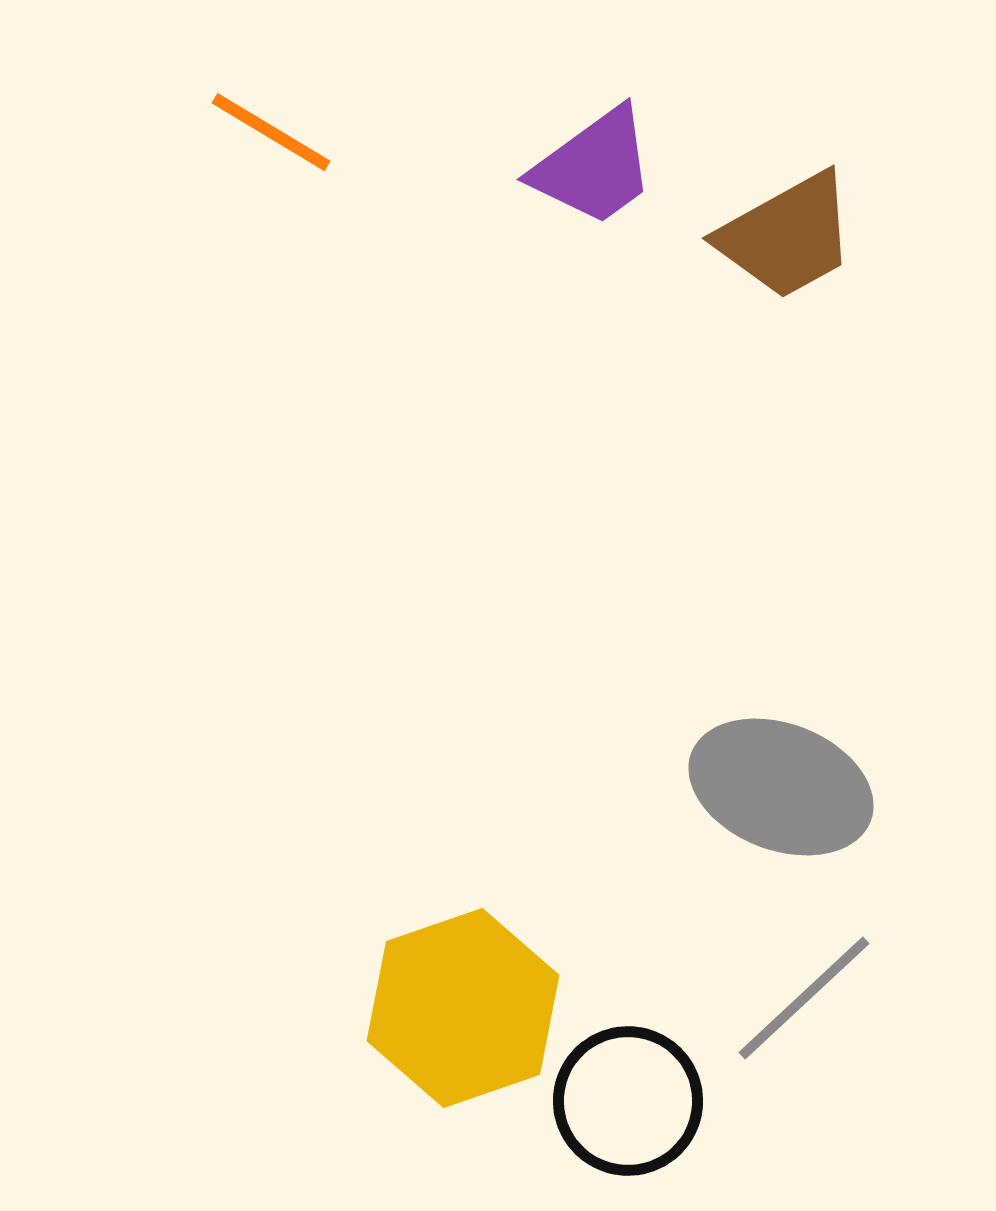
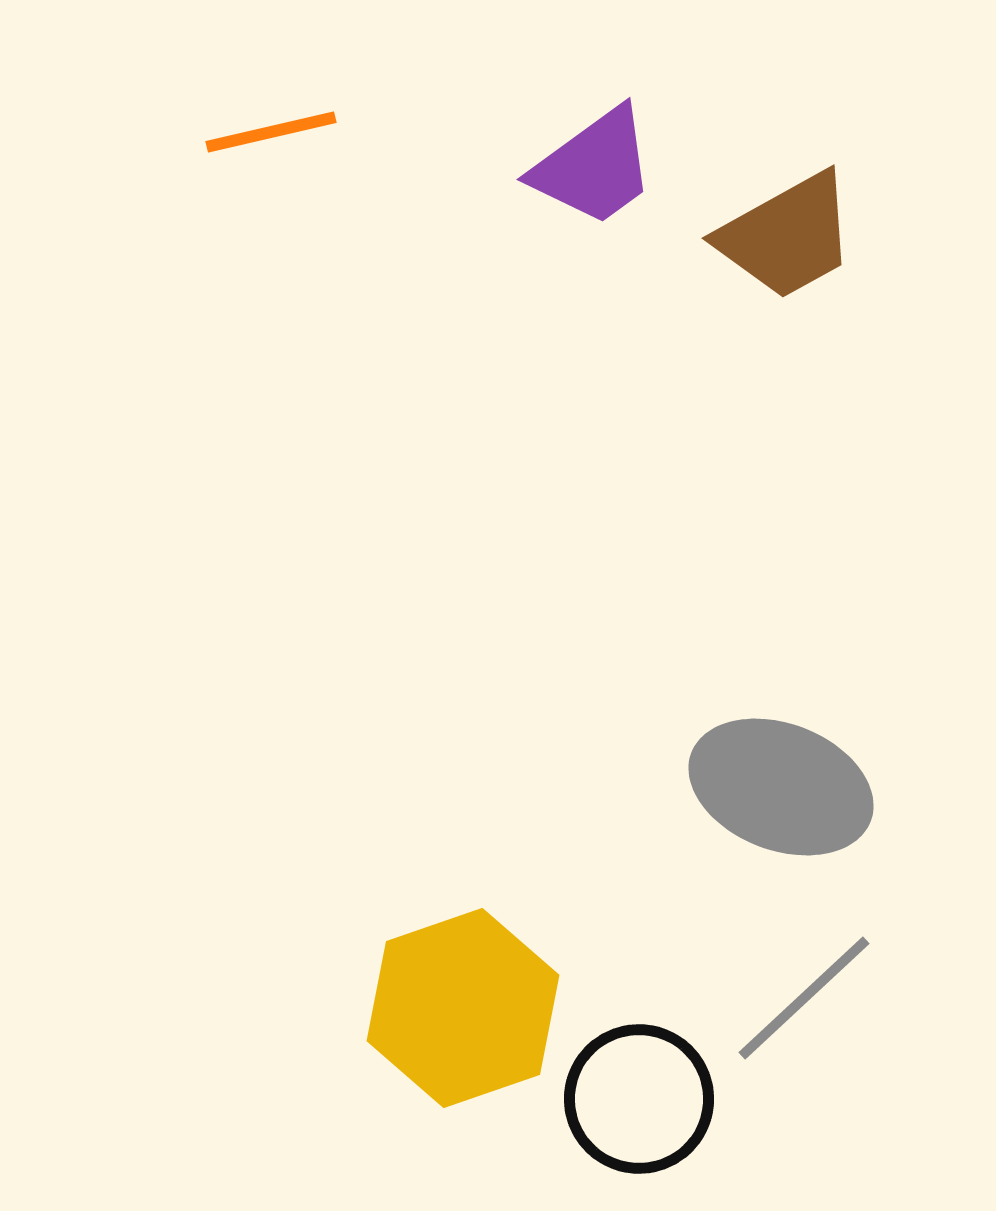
orange line: rotated 44 degrees counterclockwise
black circle: moved 11 px right, 2 px up
